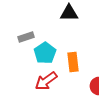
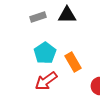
black triangle: moved 2 px left, 2 px down
gray rectangle: moved 12 px right, 20 px up
orange rectangle: rotated 24 degrees counterclockwise
red semicircle: moved 1 px right
